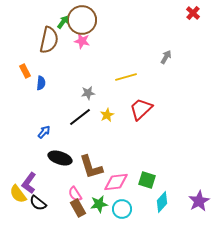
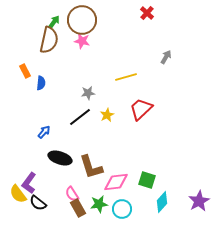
red cross: moved 46 px left
green arrow: moved 9 px left
pink semicircle: moved 3 px left
